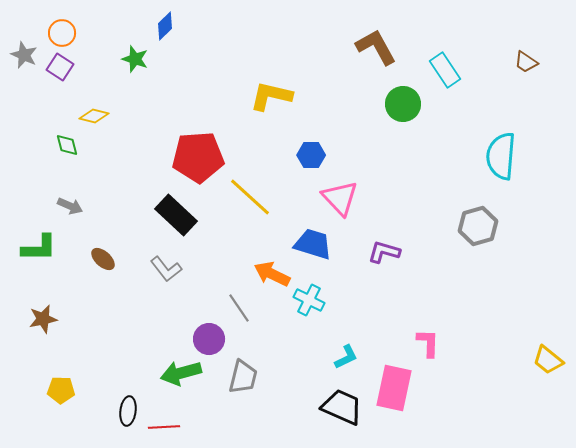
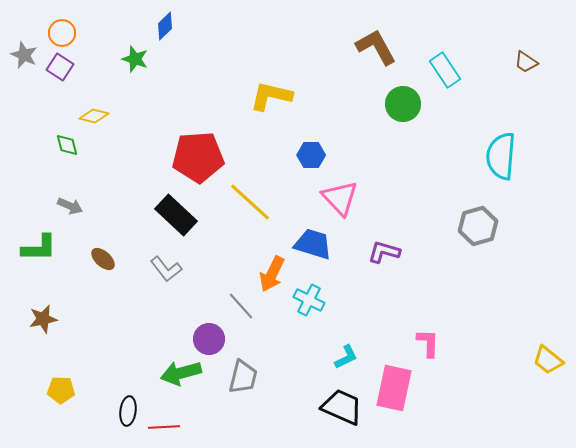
yellow line: moved 5 px down
orange arrow: rotated 90 degrees counterclockwise
gray line: moved 2 px right, 2 px up; rotated 8 degrees counterclockwise
